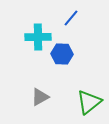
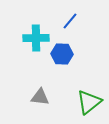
blue line: moved 1 px left, 3 px down
cyan cross: moved 2 px left, 1 px down
gray triangle: rotated 36 degrees clockwise
